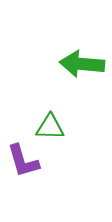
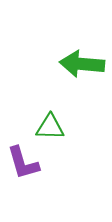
purple L-shape: moved 2 px down
